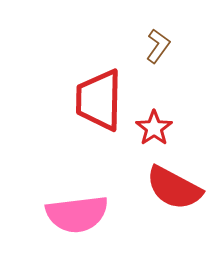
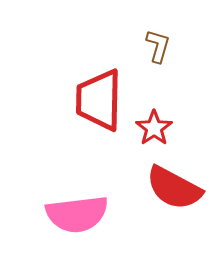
brown L-shape: rotated 20 degrees counterclockwise
